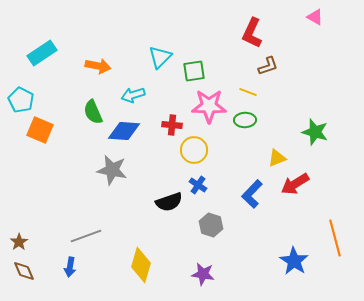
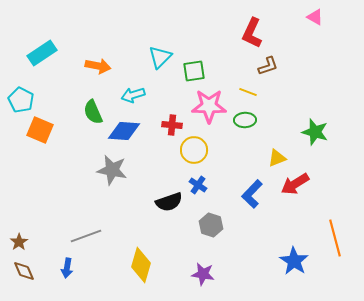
blue arrow: moved 3 px left, 1 px down
